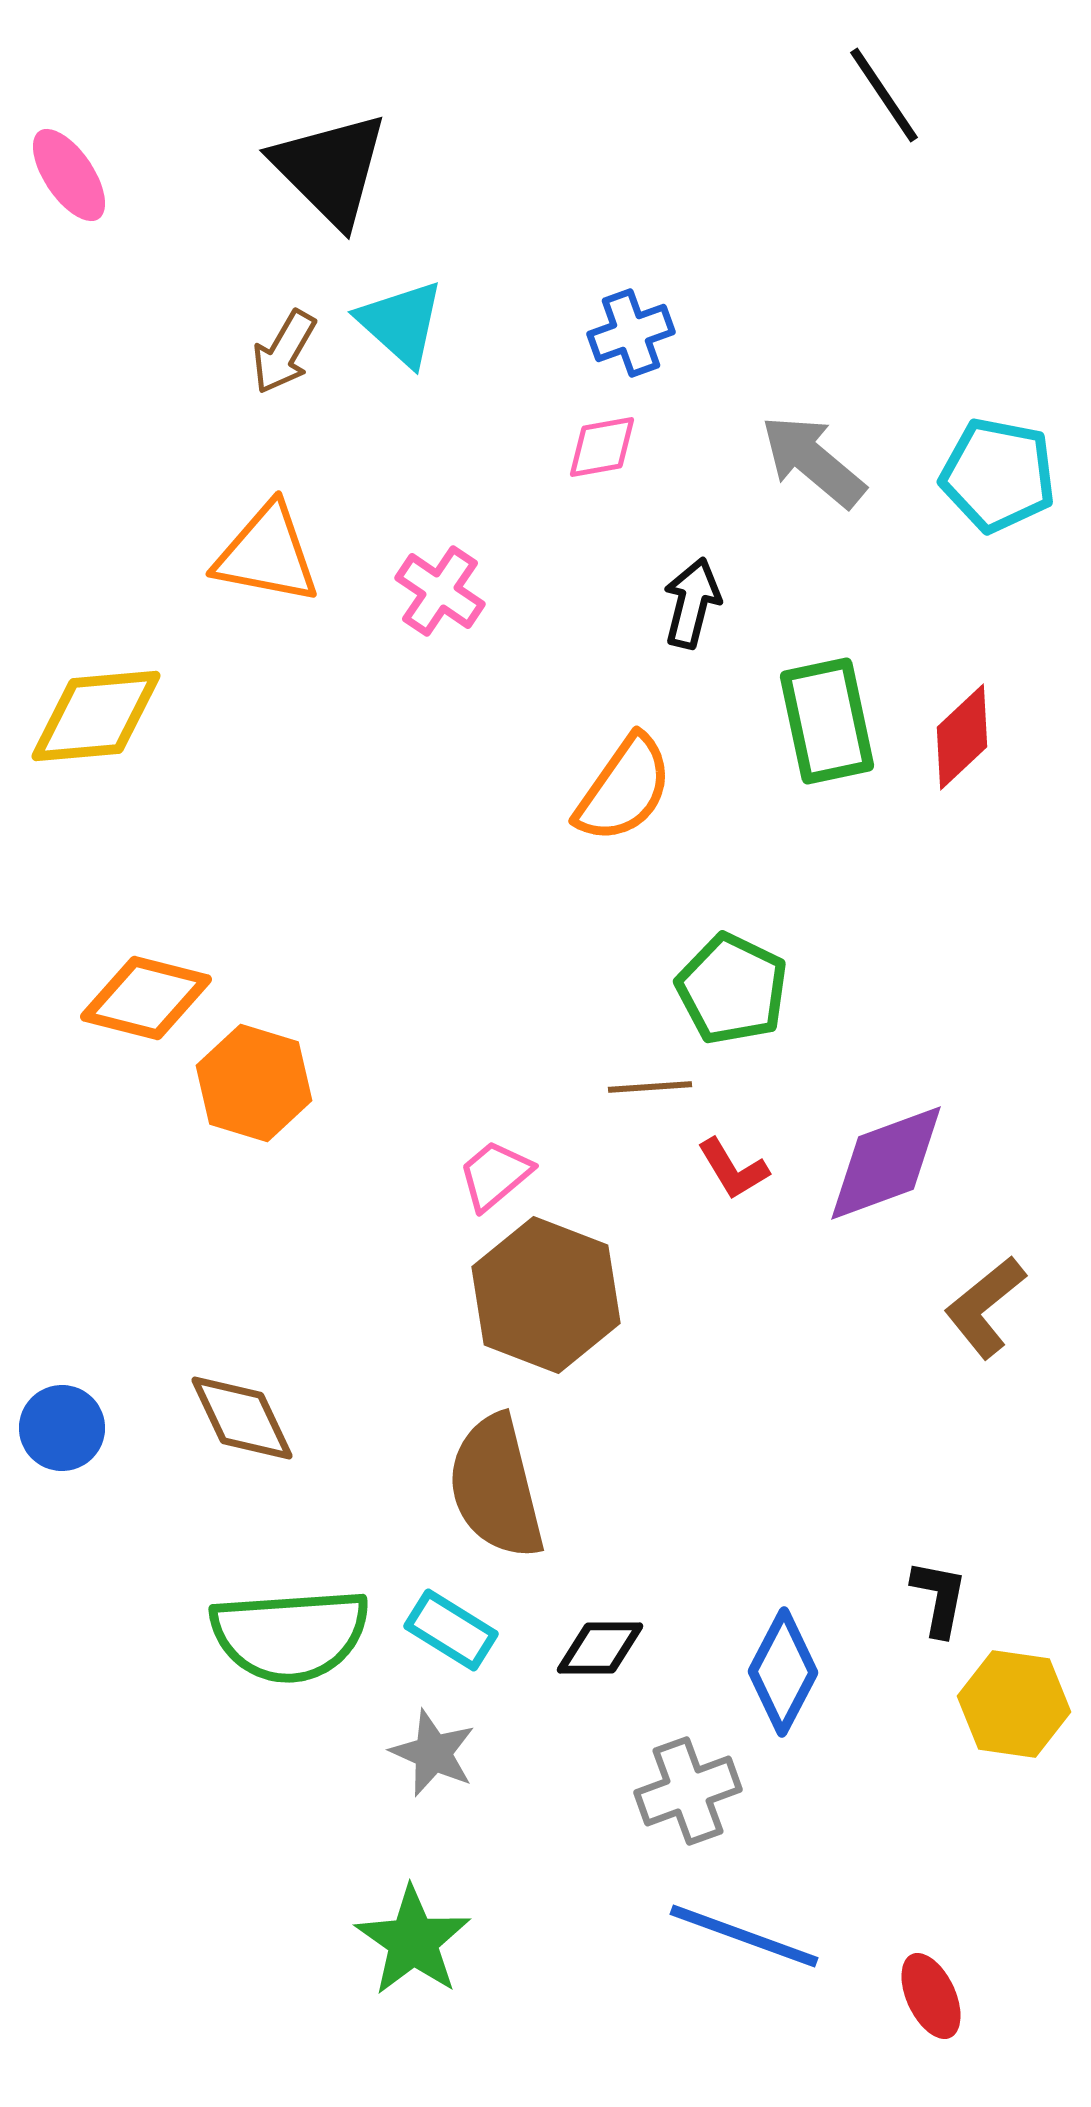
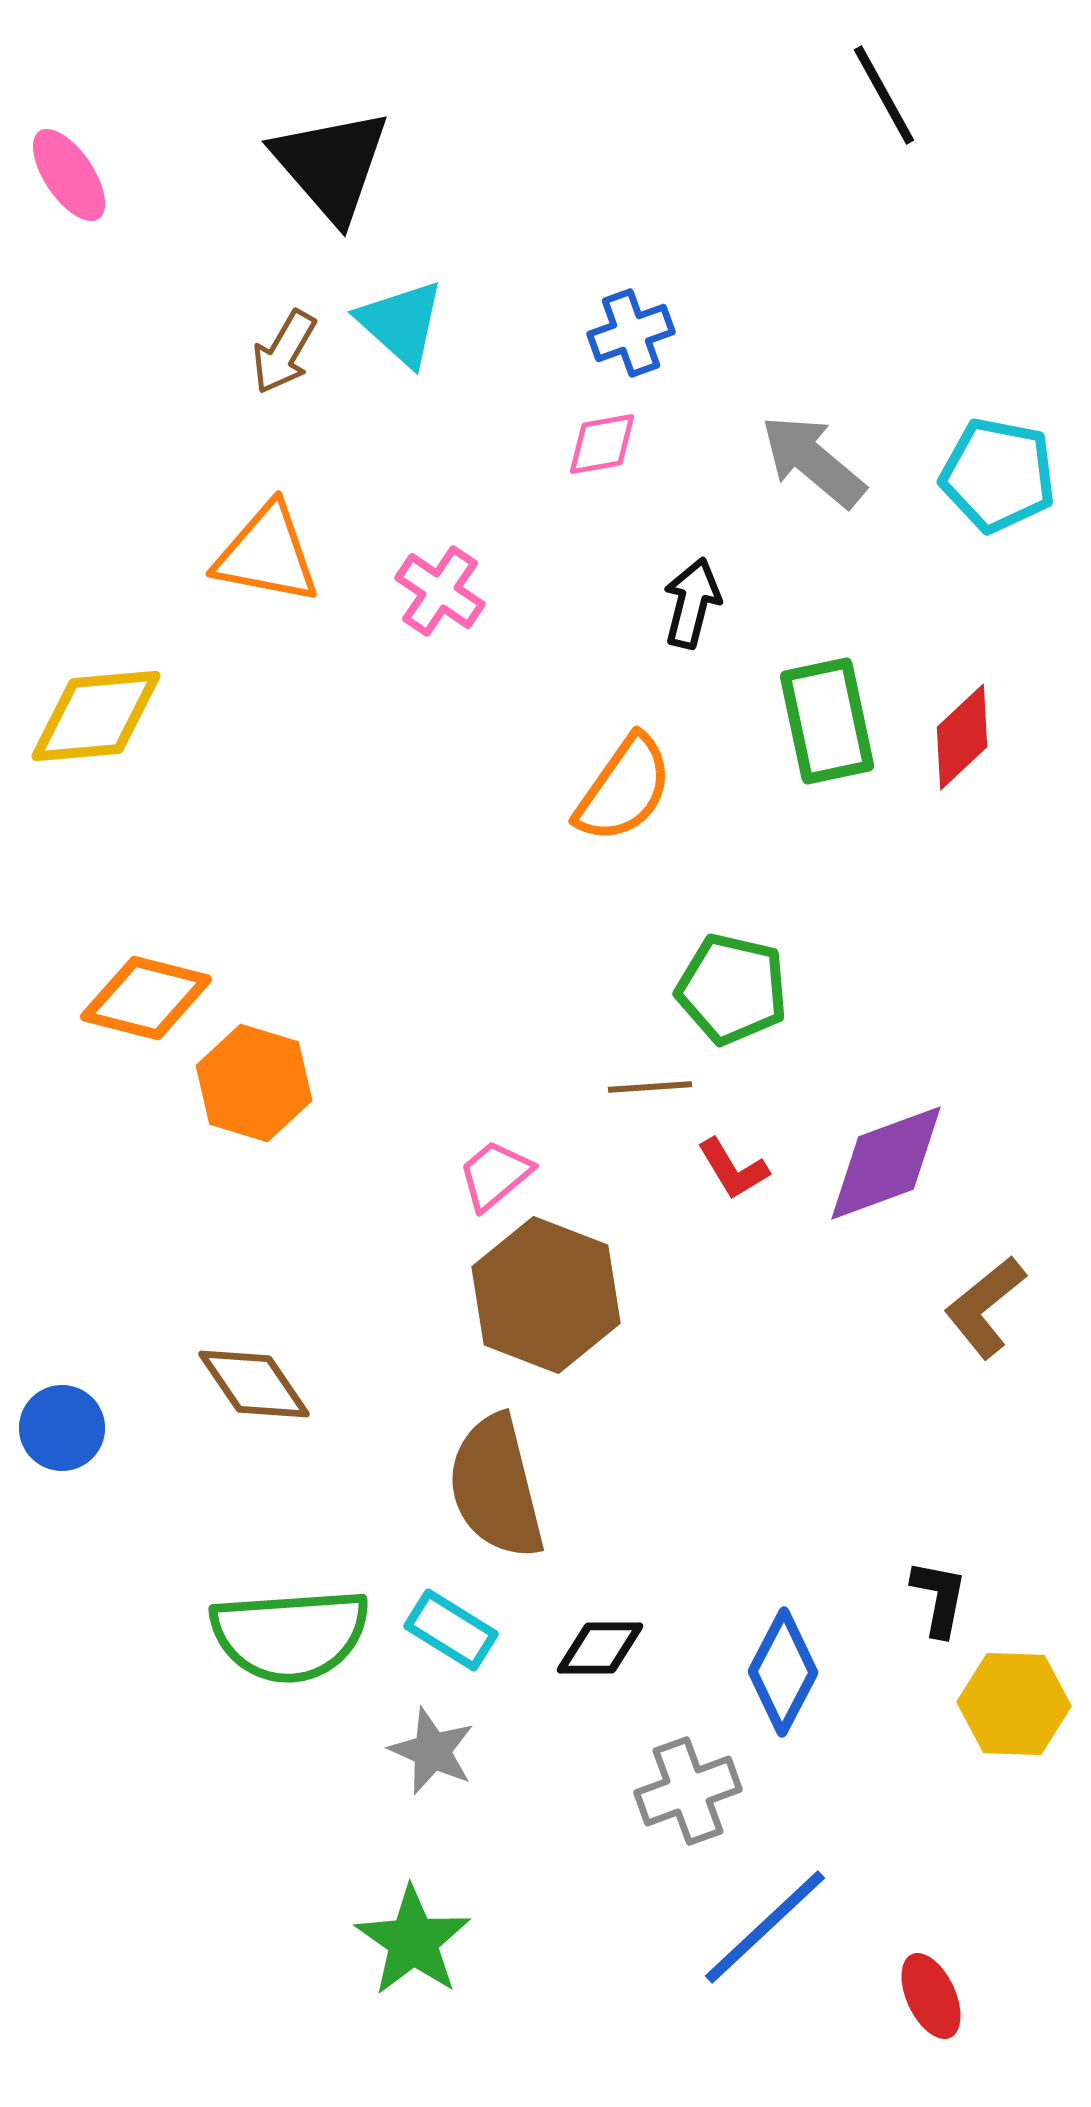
black line: rotated 5 degrees clockwise
black triangle: moved 1 px right, 4 px up; rotated 4 degrees clockwise
pink diamond: moved 3 px up
green pentagon: rotated 13 degrees counterclockwise
brown diamond: moved 12 px right, 34 px up; rotated 9 degrees counterclockwise
yellow hexagon: rotated 6 degrees counterclockwise
gray star: moved 1 px left, 2 px up
blue line: moved 21 px right, 9 px up; rotated 63 degrees counterclockwise
